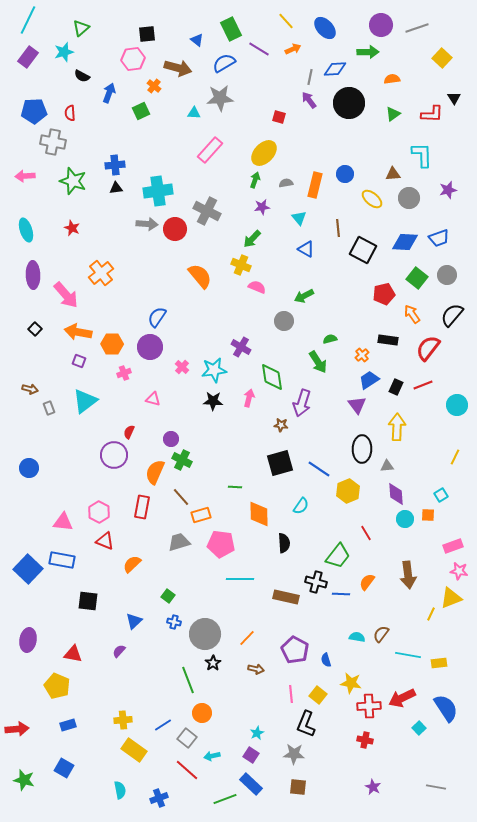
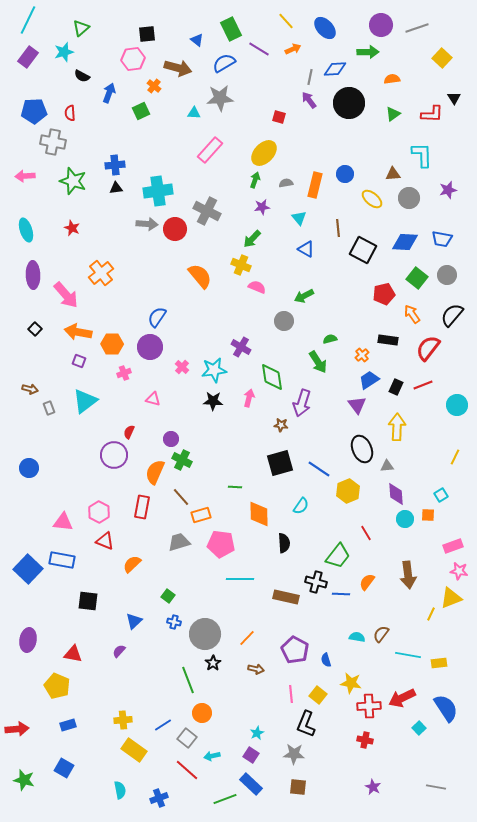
blue trapezoid at (439, 238): moved 3 px right, 1 px down; rotated 30 degrees clockwise
black ellipse at (362, 449): rotated 24 degrees counterclockwise
